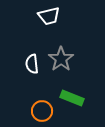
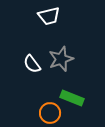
gray star: rotated 15 degrees clockwise
white semicircle: rotated 30 degrees counterclockwise
orange circle: moved 8 px right, 2 px down
